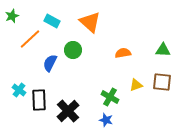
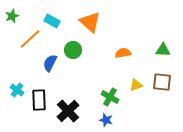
cyan cross: moved 2 px left
